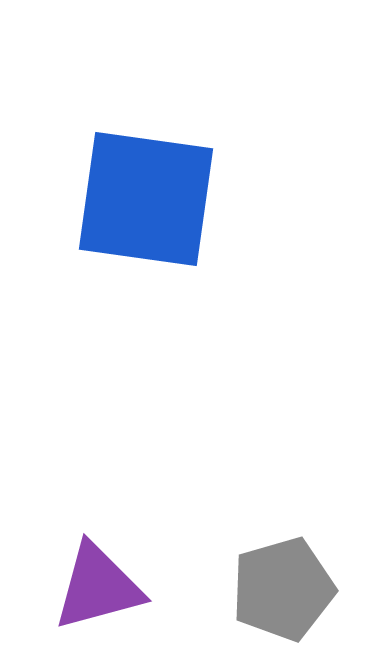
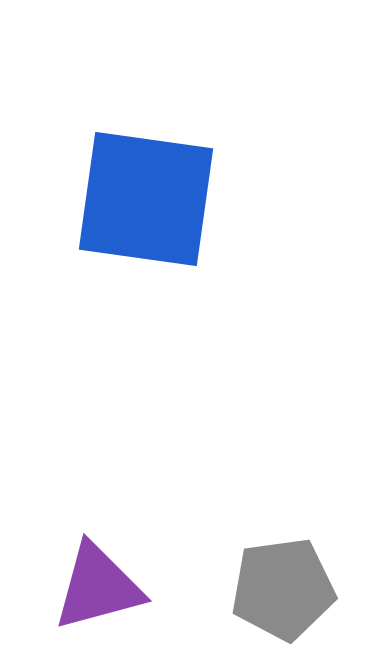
gray pentagon: rotated 8 degrees clockwise
